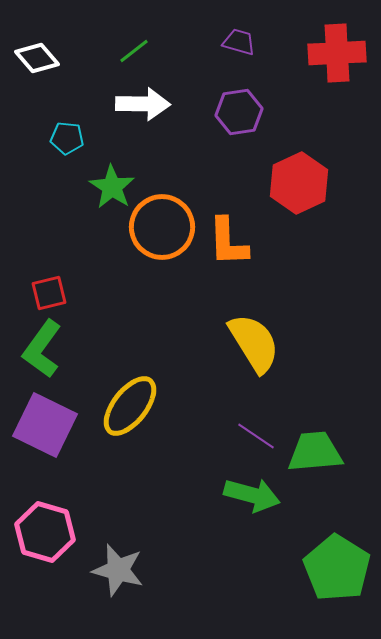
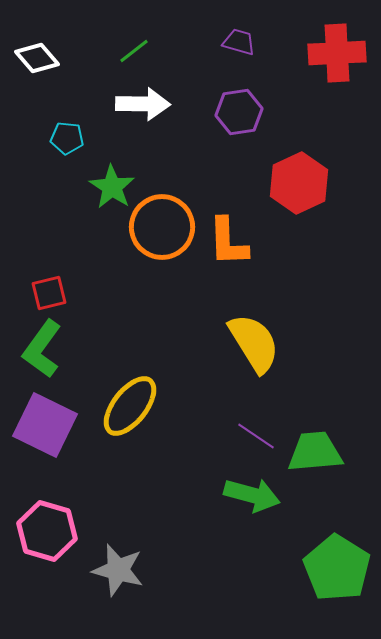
pink hexagon: moved 2 px right, 1 px up
